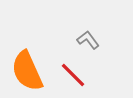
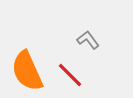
red line: moved 3 px left
